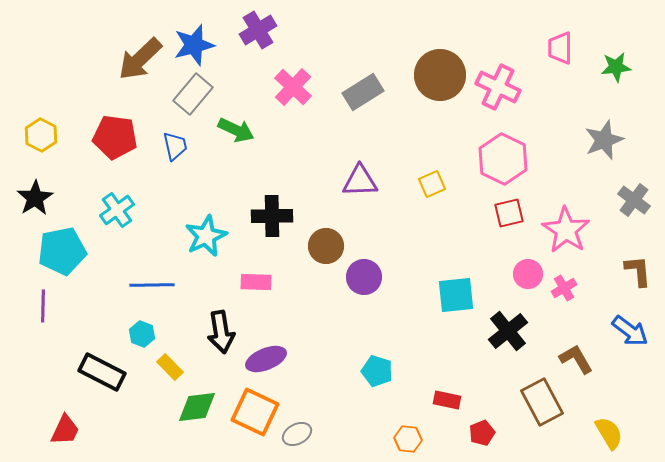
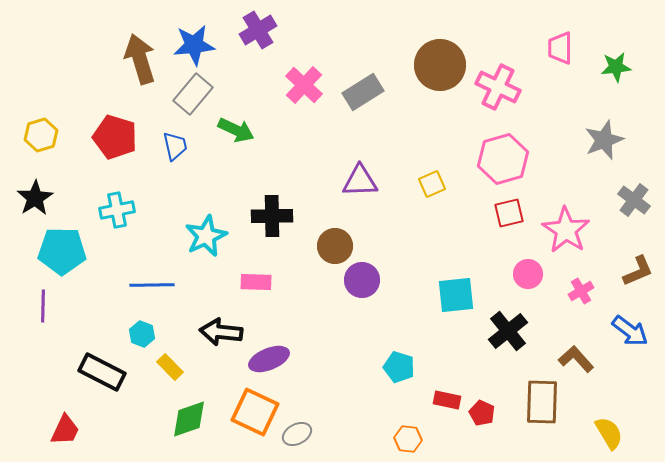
blue star at (194, 45): rotated 9 degrees clockwise
brown arrow at (140, 59): rotated 117 degrees clockwise
brown circle at (440, 75): moved 10 px up
pink cross at (293, 87): moved 11 px right, 2 px up
yellow hexagon at (41, 135): rotated 16 degrees clockwise
red pentagon at (115, 137): rotated 9 degrees clockwise
pink hexagon at (503, 159): rotated 18 degrees clockwise
cyan cross at (117, 210): rotated 24 degrees clockwise
brown circle at (326, 246): moved 9 px right
cyan pentagon at (62, 251): rotated 12 degrees clockwise
brown L-shape at (638, 271): rotated 72 degrees clockwise
purple circle at (364, 277): moved 2 px left, 3 px down
pink cross at (564, 288): moved 17 px right, 3 px down
black arrow at (221, 332): rotated 105 degrees clockwise
purple ellipse at (266, 359): moved 3 px right
brown L-shape at (576, 359): rotated 12 degrees counterclockwise
cyan pentagon at (377, 371): moved 22 px right, 4 px up
brown rectangle at (542, 402): rotated 30 degrees clockwise
green diamond at (197, 407): moved 8 px left, 12 px down; rotated 12 degrees counterclockwise
red pentagon at (482, 433): moved 20 px up; rotated 25 degrees counterclockwise
